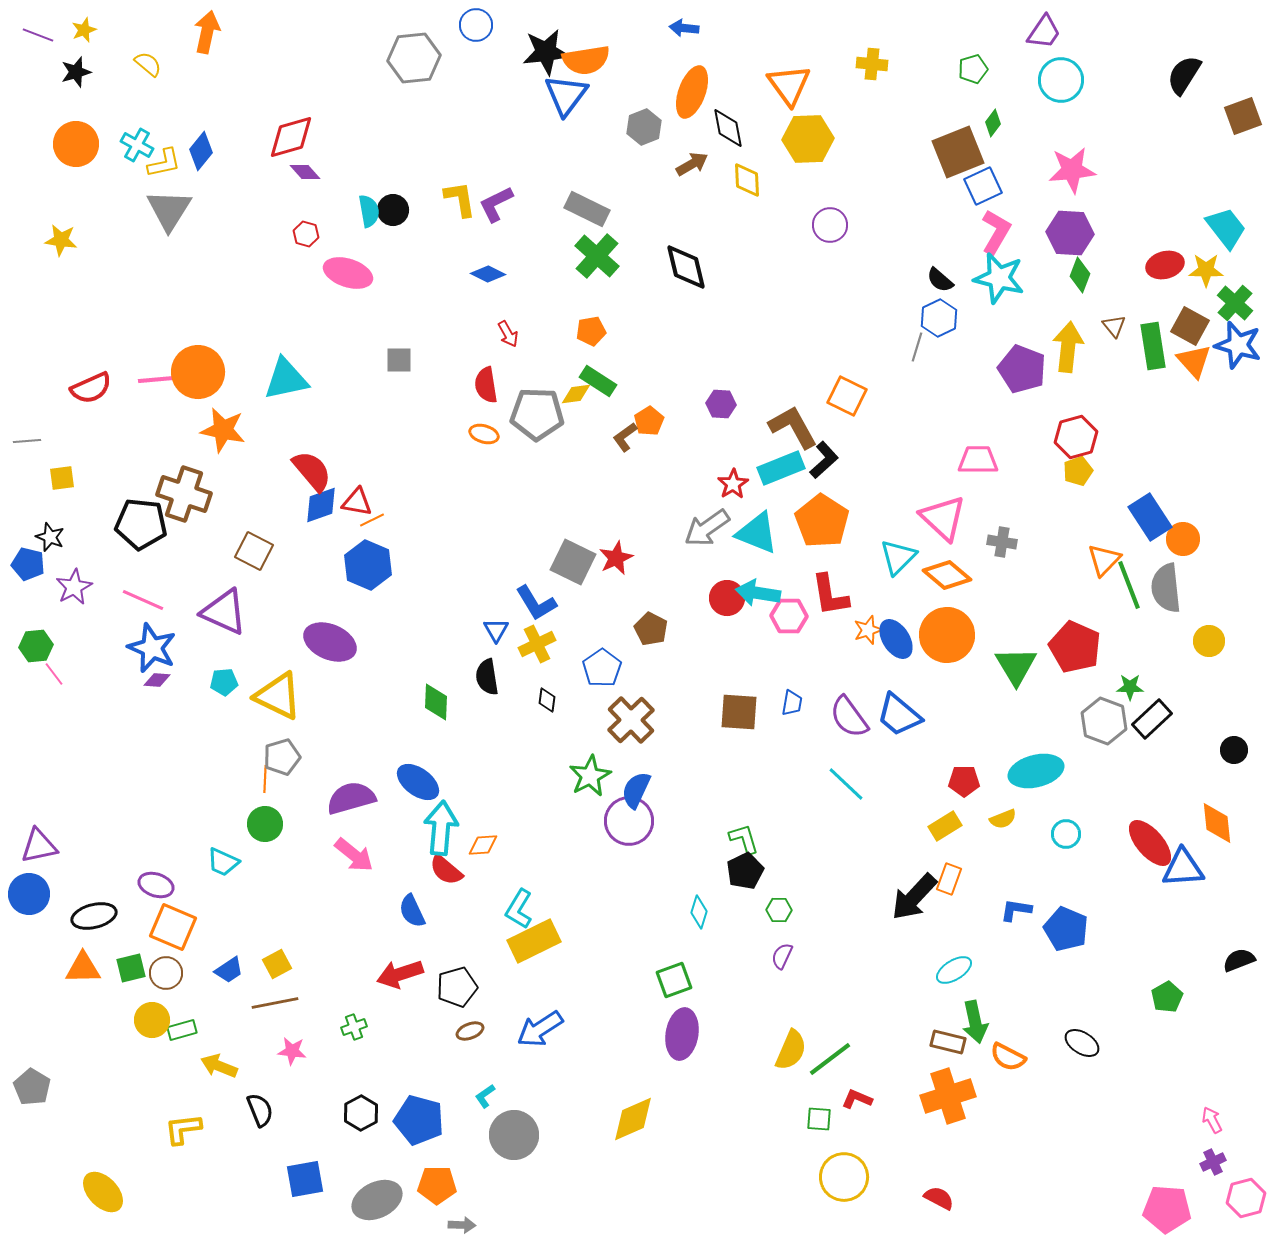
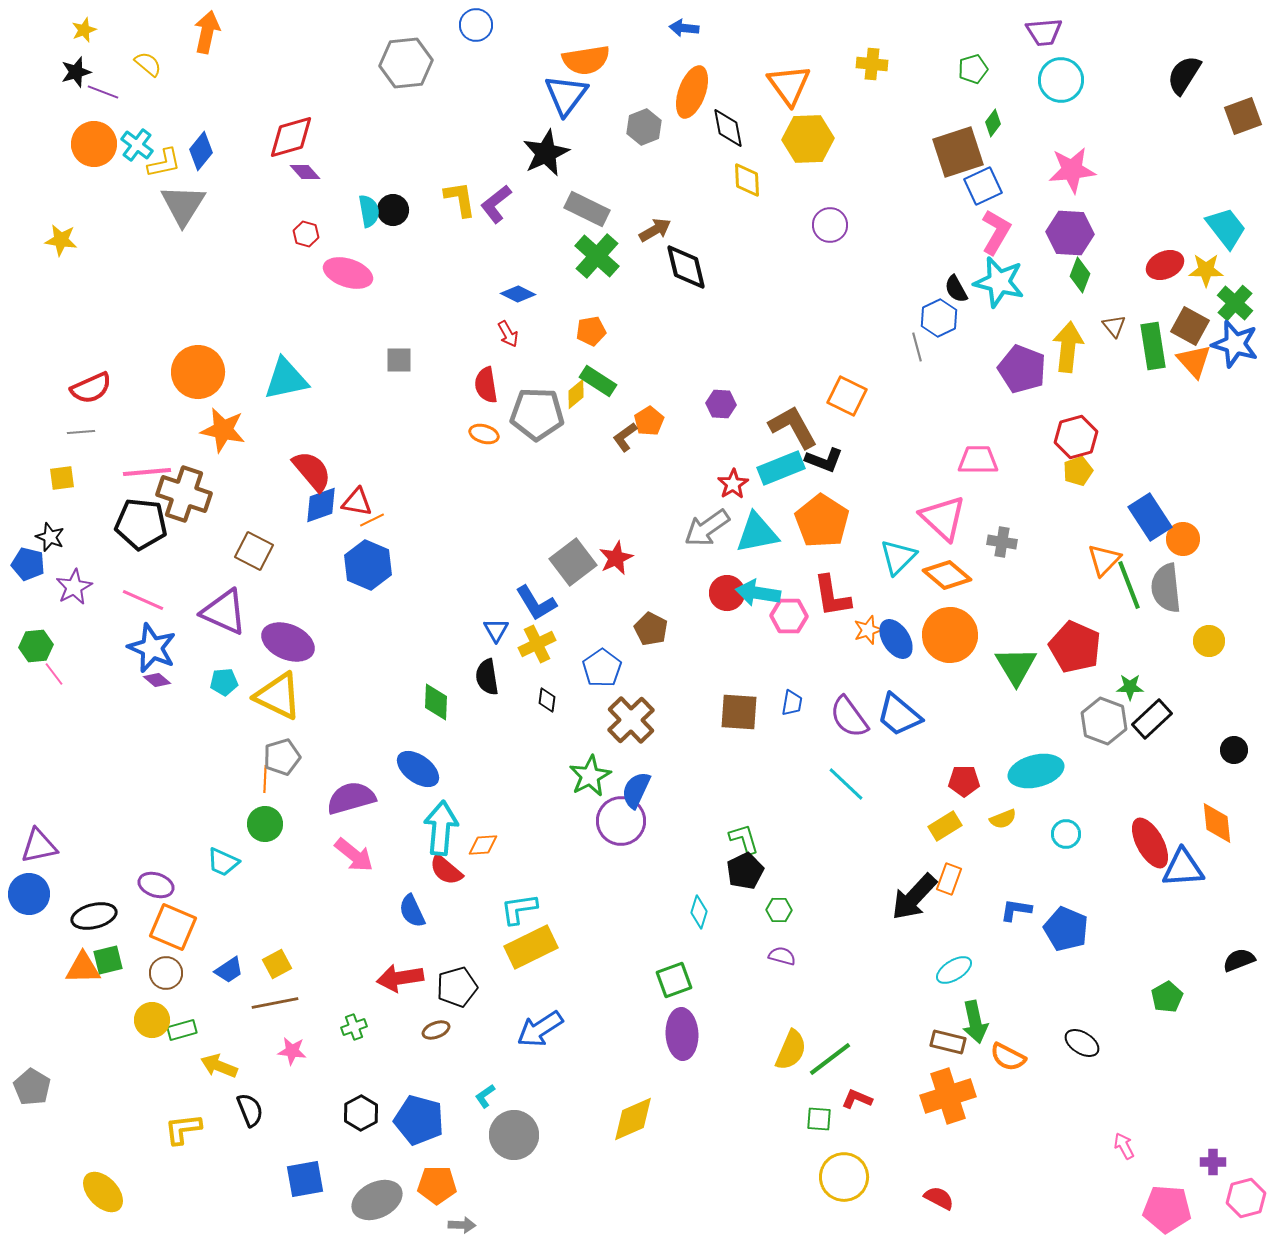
purple trapezoid at (1044, 32): rotated 51 degrees clockwise
purple line at (38, 35): moved 65 px right, 57 px down
black star at (546, 52): moved 101 px down; rotated 18 degrees counterclockwise
gray hexagon at (414, 58): moved 8 px left, 5 px down
orange circle at (76, 144): moved 18 px right
cyan cross at (137, 145): rotated 8 degrees clockwise
brown square at (958, 152): rotated 4 degrees clockwise
brown arrow at (692, 164): moved 37 px left, 66 px down
purple L-shape at (496, 204): rotated 12 degrees counterclockwise
gray triangle at (169, 210): moved 14 px right, 5 px up
red ellipse at (1165, 265): rotated 9 degrees counterclockwise
blue diamond at (488, 274): moved 30 px right, 20 px down
cyan star at (999, 278): moved 4 px down
black semicircle at (940, 280): moved 16 px right, 9 px down; rotated 20 degrees clockwise
blue star at (1238, 345): moved 3 px left, 1 px up
gray line at (917, 347): rotated 32 degrees counterclockwise
pink line at (162, 379): moved 15 px left, 93 px down
yellow diamond at (576, 394): rotated 32 degrees counterclockwise
gray line at (27, 441): moved 54 px right, 9 px up
black L-shape at (824, 460): rotated 63 degrees clockwise
cyan triangle at (757, 533): rotated 33 degrees counterclockwise
gray square at (573, 562): rotated 27 degrees clockwise
red L-shape at (830, 595): moved 2 px right, 1 px down
red circle at (727, 598): moved 5 px up
orange circle at (947, 635): moved 3 px right
purple ellipse at (330, 642): moved 42 px left
purple diamond at (157, 680): rotated 36 degrees clockwise
blue ellipse at (418, 782): moved 13 px up
purple circle at (629, 821): moved 8 px left
red ellipse at (1150, 843): rotated 12 degrees clockwise
cyan L-shape at (519, 909): rotated 51 degrees clockwise
yellow rectangle at (534, 941): moved 3 px left, 6 px down
purple semicircle at (782, 956): rotated 80 degrees clockwise
green square at (131, 968): moved 23 px left, 8 px up
red arrow at (400, 974): moved 4 px down; rotated 9 degrees clockwise
brown ellipse at (470, 1031): moved 34 px left, 1 px up
purple ellipse at (682, 1034): rotated 12 degrees counterclockwise
black semicircle at (260, 1110): moved 10 px left
pink arrow at (1212, 1120): moved 88 px left, 26 px down
purple cross at (1213, 1162): rotated 25 degrees clockwise
